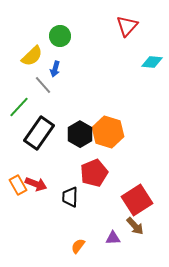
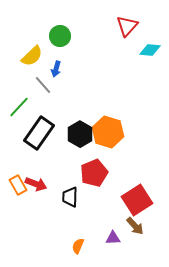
cyan diamond: moved 2 px left, 12 px up
blue arrow: moved 1 px right
orange semicircle: rotated 14 degrees counterclockwise
